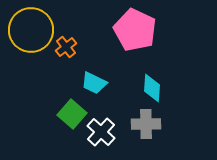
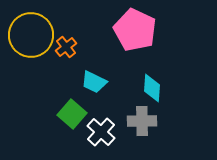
yellow circle: moved 5 px down
cyan trapezoid: moved 1 px up
gray cross: moved 4 px left, 3 px up
